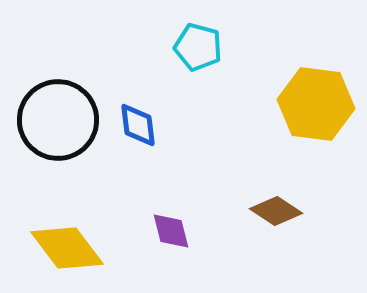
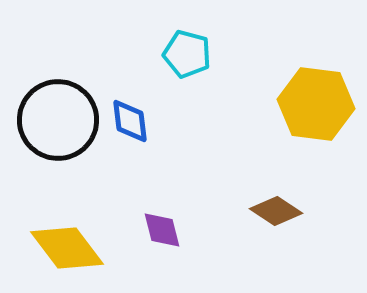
cyan pentagon: moved 11 px left, 7 px down
blue diamond: moved 8 px left, 4 px up
purple diamond: moved 9 px left, 1 px up
